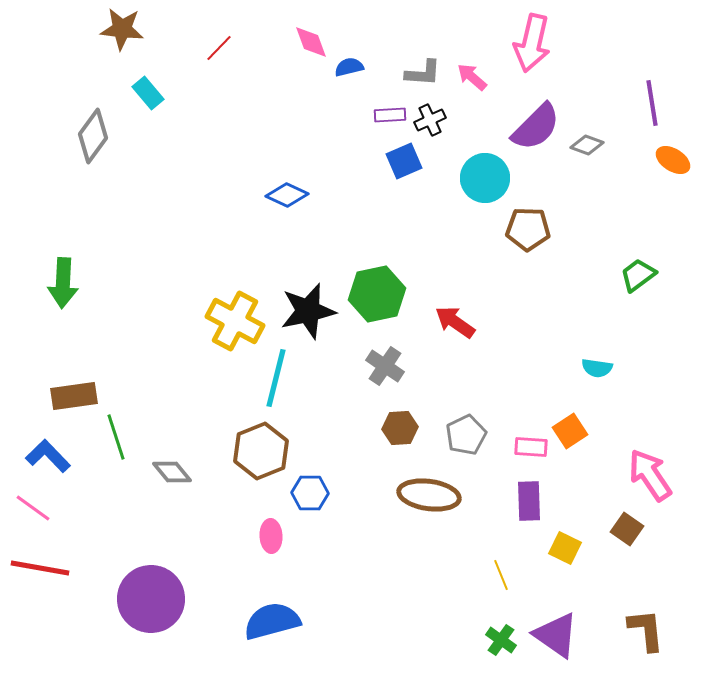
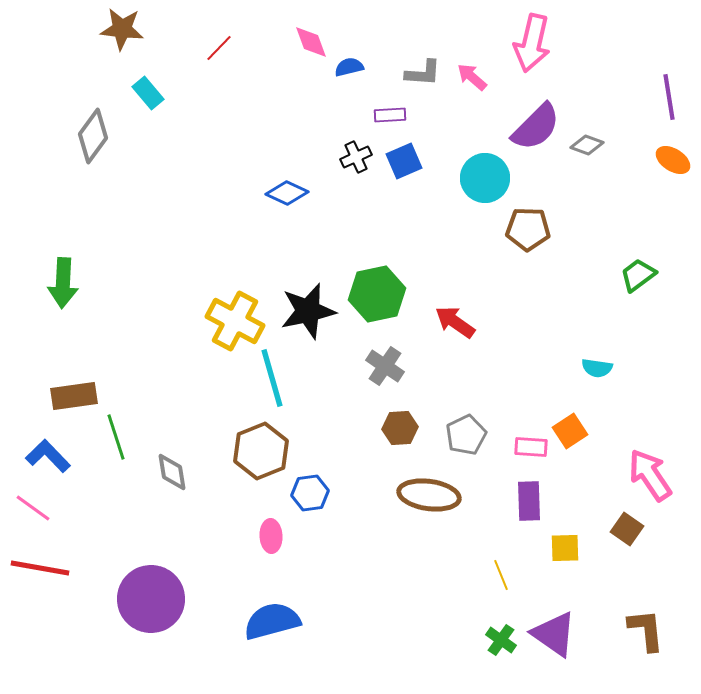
purple line at (652, 103): moved 17 px right, 6 px up
black cross at (430, 120): moved 74 px left, 37 px down
blue diamond at (287, 195): moved 2 px up
cyan line at (276, 378): moved 4 px left; rotated 30 degrees counterclockwise
gray diamond at (172, 472): rotated 30 degrees clockwise
blue hexagon at (310, 493): rotated 9 degrees counterclockwise
yellow square at (565, 548): rotated 28 degrees counterclockwise
purple triangle at (556, 635): moved 2 px left, 1 px up
